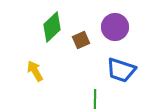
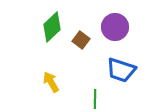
brown square: rotated 30 degrees counterclockwise
yellow arrow: moved 16 px right, 11 px down
